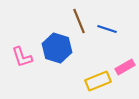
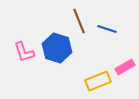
pink L-shape: moved 2 px right, 5 px up
